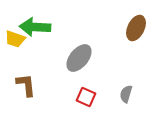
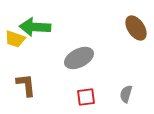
brown ellipse: rotated 60 degrees counterclockwise
gray ellipse: rotated 24 degrees clockwise
red square: rotated 30 degrees counterclockwise
